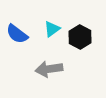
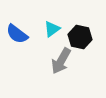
black hexagon: rotated 15 degrees counterclockwise
gray arrow: moved 12 px right, 8 px up; rotated 52 degrees counterclockwise
